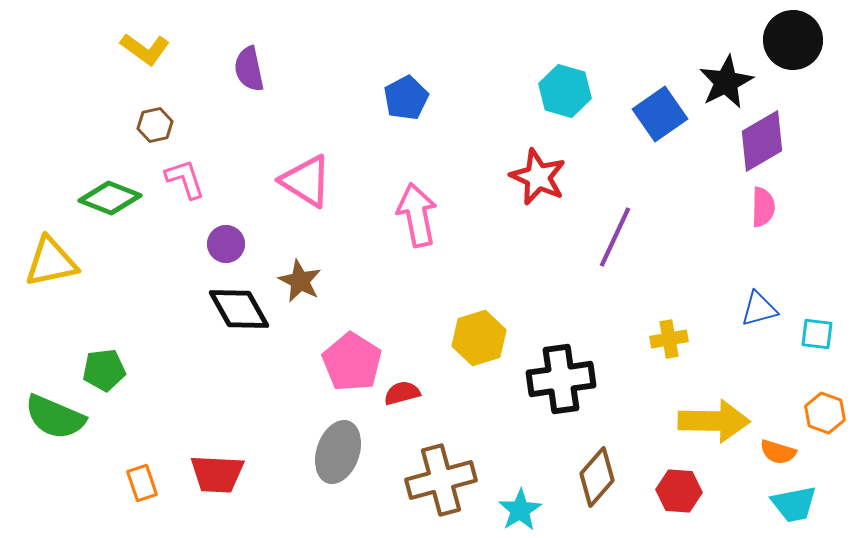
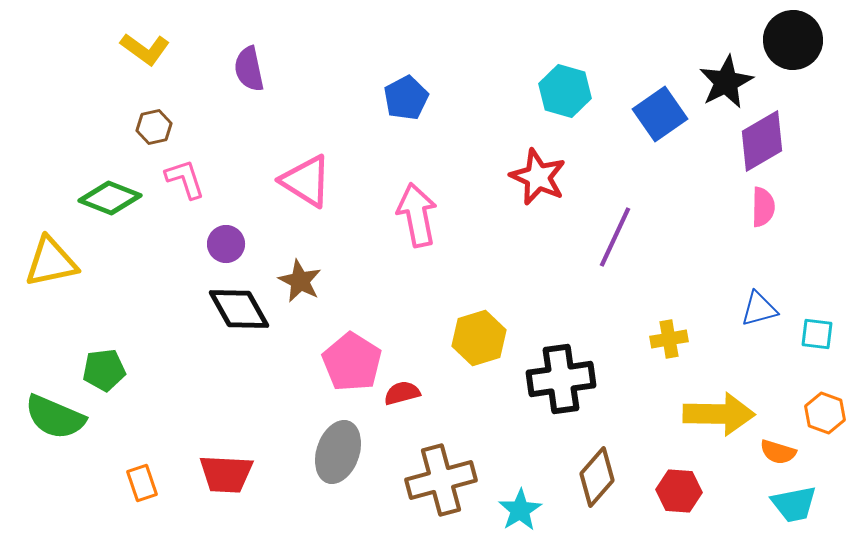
brown hexagon: moved 1 px left, 2 px down
yellow arrow: moved 5 px right, 7 px up
red trapezoid: moved 9 px right
